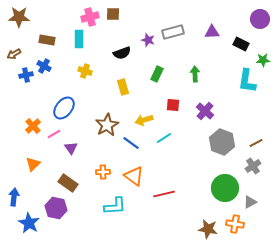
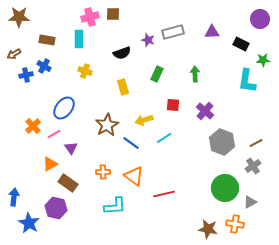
orange triangle at (33, 164): moved 17 px right; rotated 14 degrees clockwise
